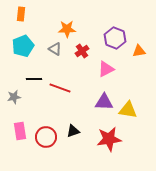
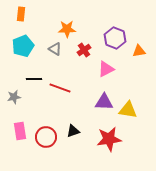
red cross: moved 2 px right, 1 px up
